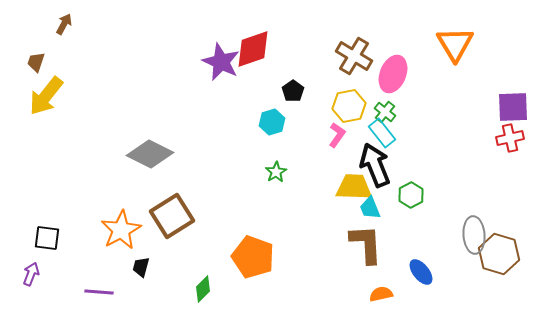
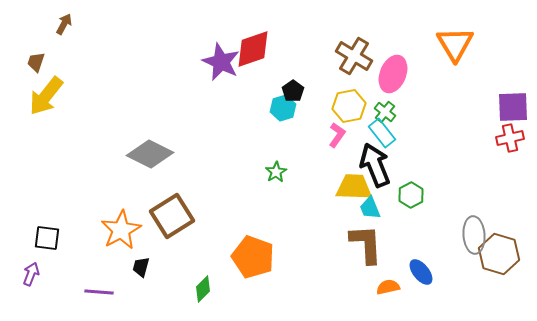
cyan hexagon: moved 11 px right, 14 px up
orange semicircle: moved 7 px right, 7 px up
